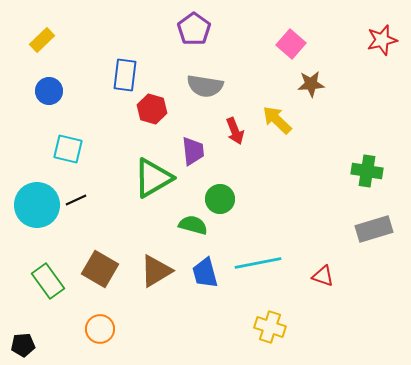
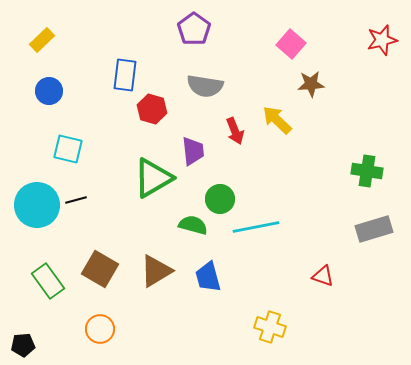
black line: rotated 10 degrees clockwise
cyan line: moved 2 px left, 36 px up
blue trapezoid: moved 3 px right, 4 px down
